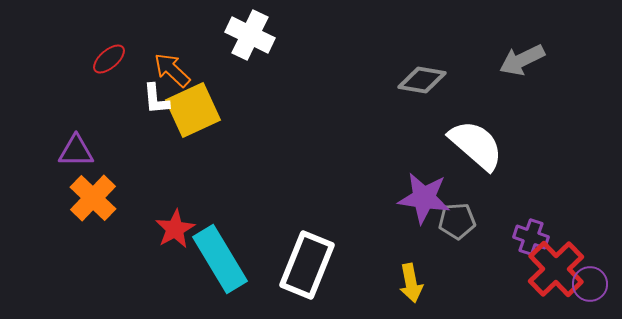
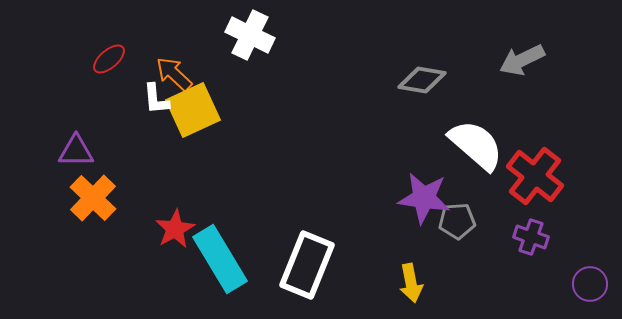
orange arrow: moved 2 px right, 4 px down
red cross: moved 21 px left, 93 px up; rotated 8 degrees counterclockwise
